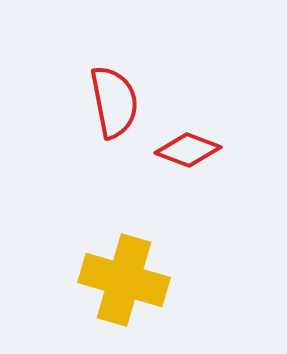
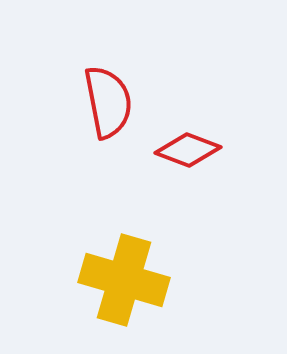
red semicircle: moved 6 px left
